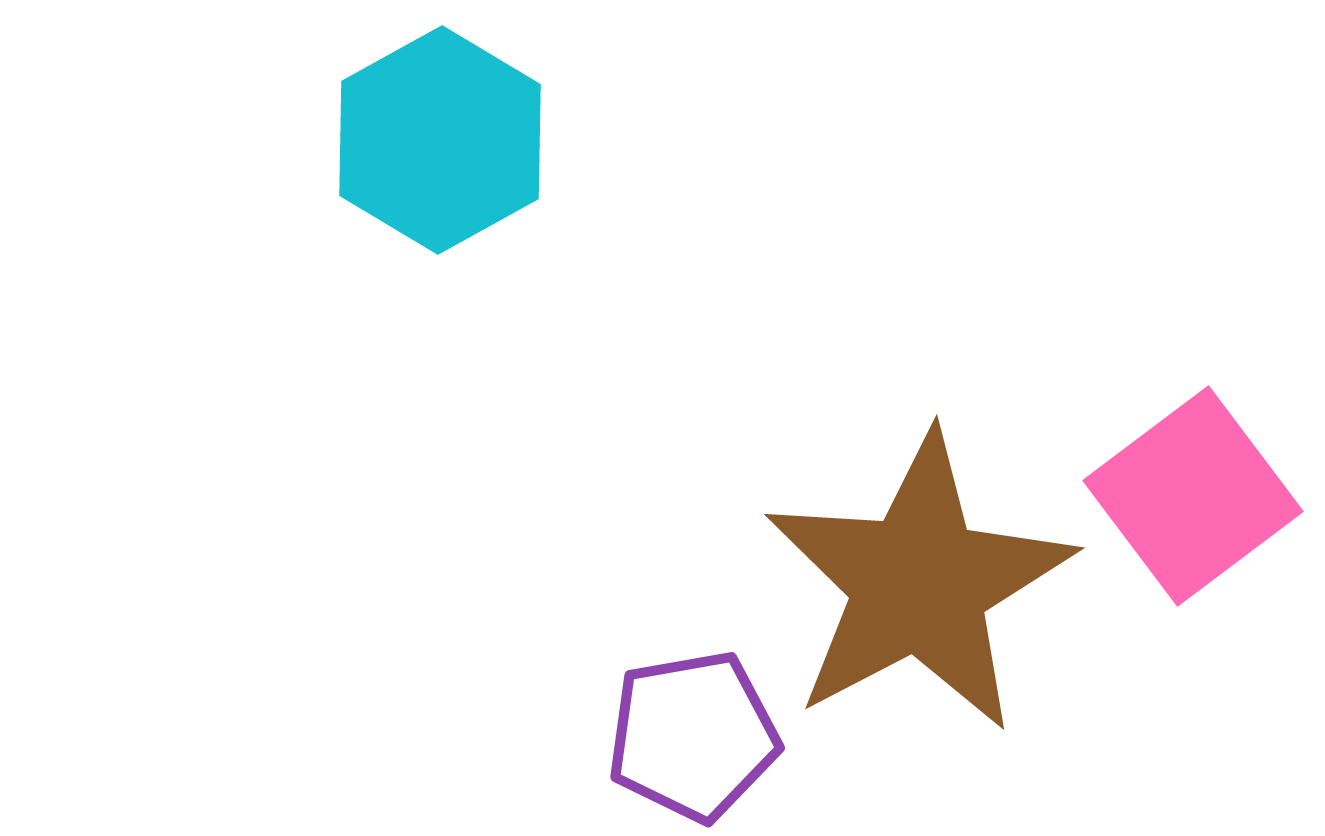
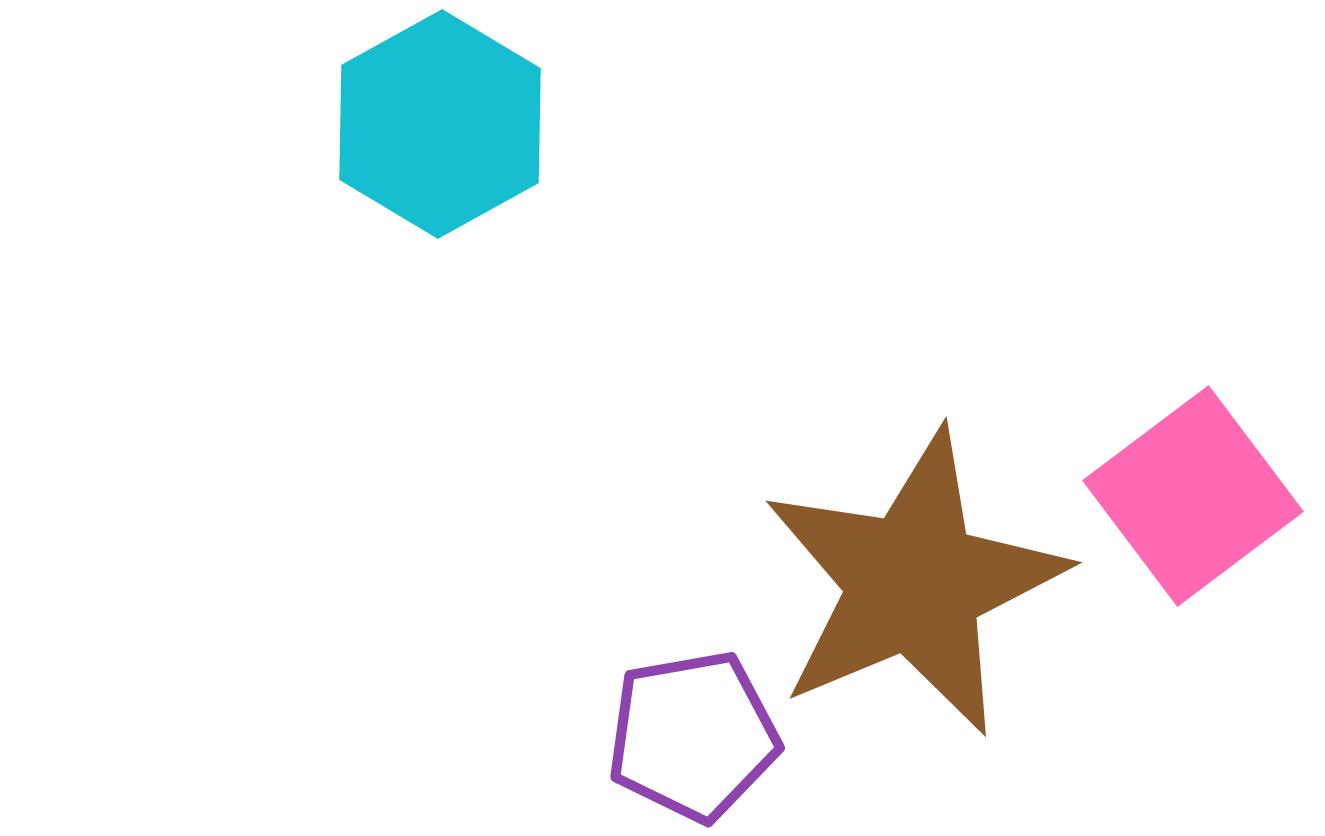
cyan hexagon: moved 16 px up
brown star: moved 5 px left; rotated 5 degrees clockwise
